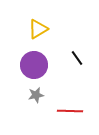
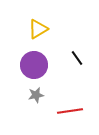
red line: rotated 10 degrees counterclockwise
